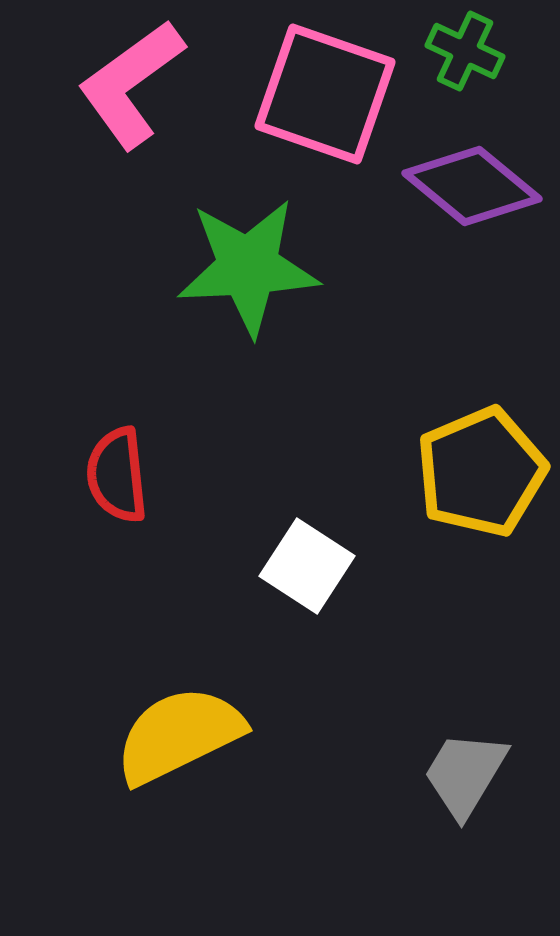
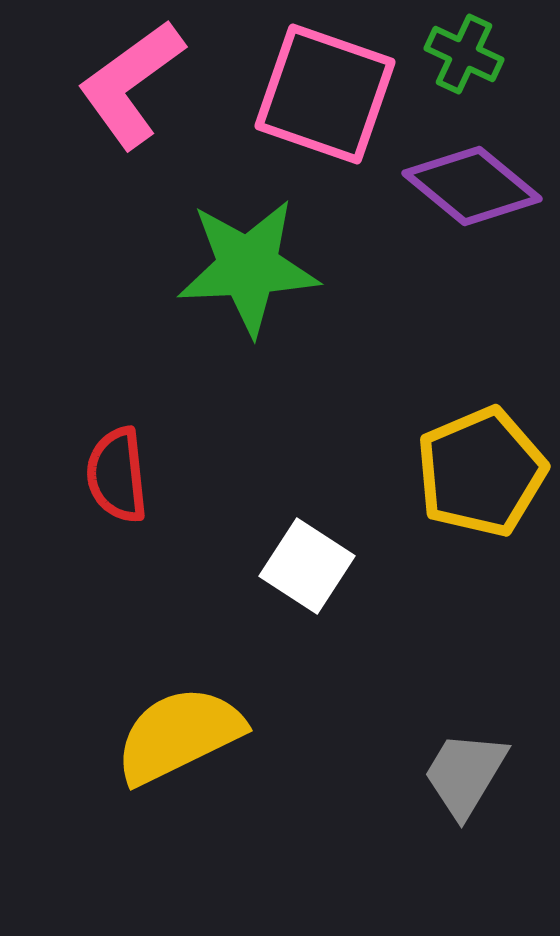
green cross: moved 1 px left, 3 px down
